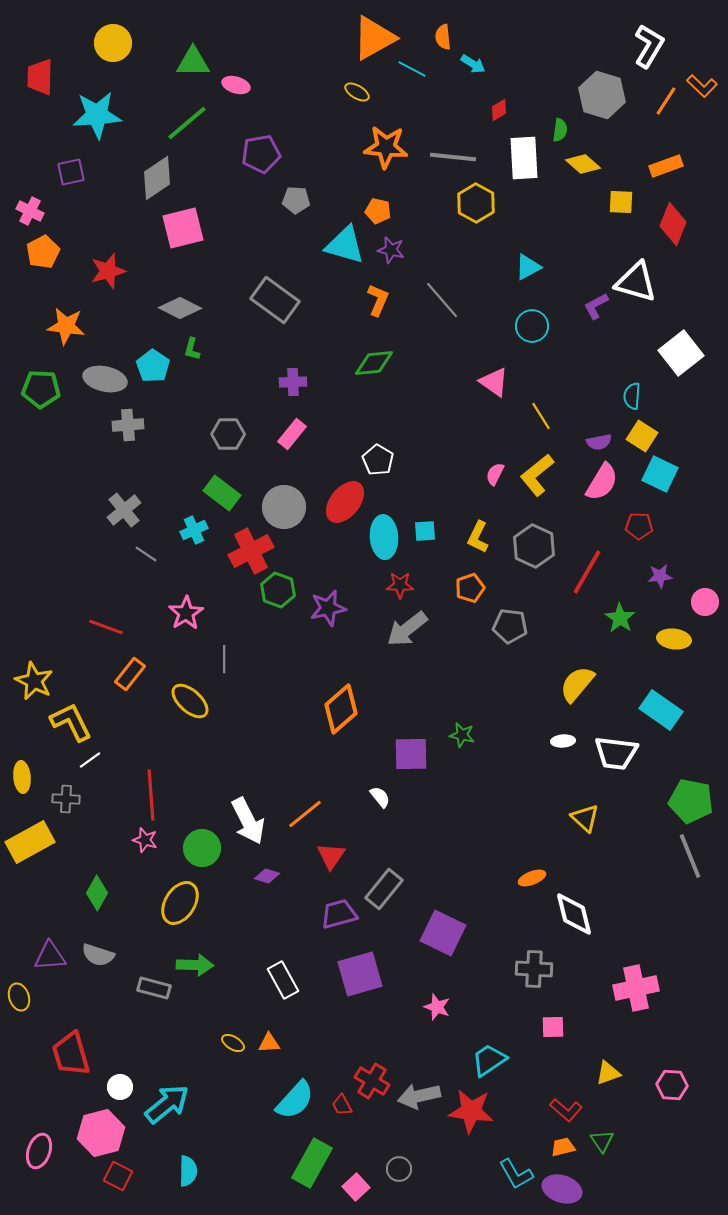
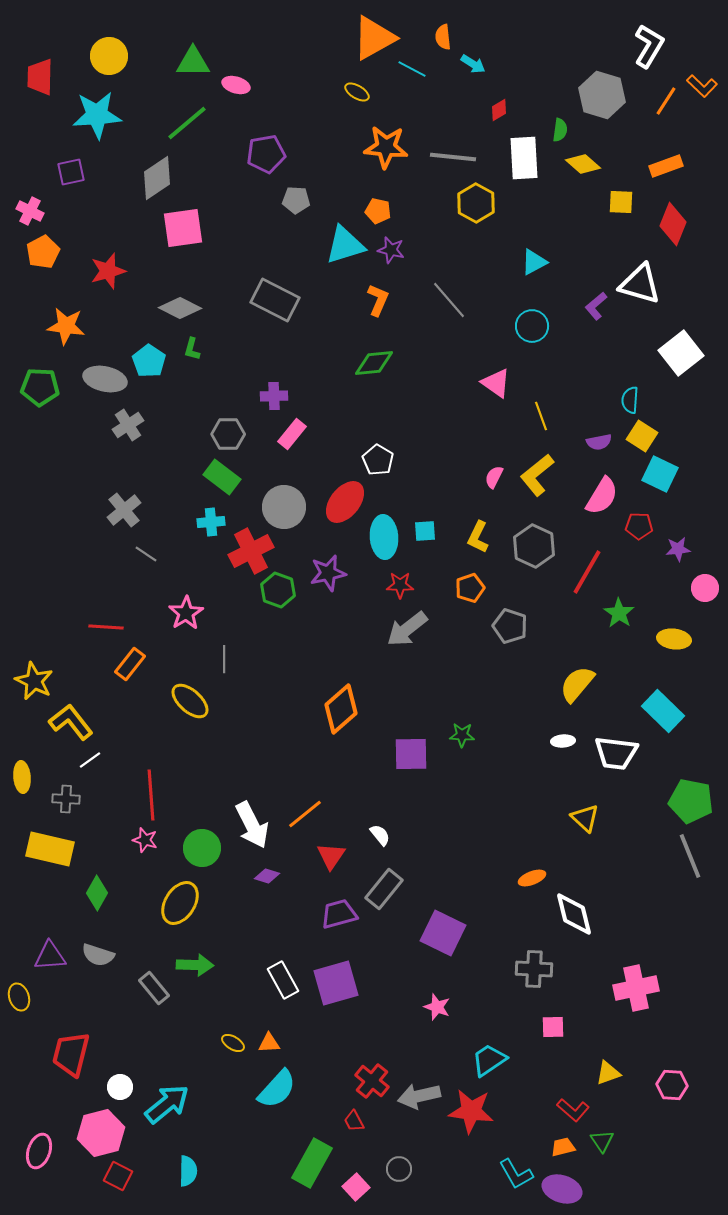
yellow circle at (113, 43): moved 4 px left, 13 px down
purple pentagon at (261, 154): moved 5 px right
pink square at (183, 228): rotated 6 degrees clockwise
cyan triangle at (345, 245): rotated 33 degrees counterclockwise
cyan triangle at (528, 267): moved 6 px right, 5 px up
white triangle at (636, 282): moved 4 px right, 2 px down
gray rectangle at (275, 300): rotated 9 degrees counterclockwise
gray line at (442, 300): moved 7 px right
purple L-shape at (596, 306): rotated 12 degrees counterclockwise
cyan pentagon at (153, 366): moved 4 px left, 5 px up
purple cross at (293, 382): moved 19 px left, 14 px down
pink triangle at (494, 382): moved 2 px right, 1 px down
green pentagon at (41, 389): moved 1 px left, 2 px up
cyan semicircle at (632, 396): moved 2 px left, 4 px down
yellow line at (541, 416): rotated 12 degrees clockwise
gray cross at (128, 425): rotated 28 degrees counterclockwise
pink semicircle at (495, 474): moved 1 px left, 3 px down
pink semicircle at (602, 482): moved 14 px down
green rectangle at (222, 493): moved 16 px up
cyan cross at (194, 530): moved 17 px right, 8 px up; rotated 20 degrees clockwise
purple star at (660, 576): moved 18 px right, 27 px up
pink circle at (705, 602): moved 14 px up
purple star at (328, 608): moved 35 px up
green star at (620, 618): moved 1 px left, 5 px up
gray pentagon at (510, 626): rotated 12 degrees clockwise
red line at (106, 627): rotated 16 degrees counterclockwise
orange rectangle at (130, 674): moved 10 px up
cyan rectangle at (661, 710): moved 2 px right, 1 px down; rotated 9 degrees clockwise
yellow L-shape at (71, 722): rotated 12 degrees counterclockwise
green star at (462, 735): rotated 10 degrees counterclockwise
white semicircle at (380, 797): moved 38 px down
white arrow at (248, 821): moved 4 px right, 4 px down
yellow rectangle at (30, 842): moved 20 px right, 7 px down; rotated 42 degrees clockwise
purple square at (360, 974): moved 24 px left, 9 px down
gray rectangle at (154, 988): rotated 36 degrees clockwise
red trapezoid at (71, 1054): rotated 30 degrees clockwise
red cross at (372, 1081): rotated 8 degrees clockwise
cyan semicircle at (295, 1100): moved 18 px left, 11 px up
red trapezoid at (342, 1105): moved 12 px right, 16 px down
red L-shape at (566, 1110): moved 7 px right
